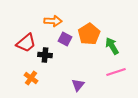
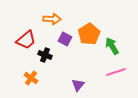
orange arrow: moved 1 px left, 2 px up
red trapezoid: moved 3 px up
black cross: rotated 16 degrees clockwise
